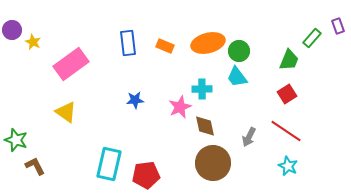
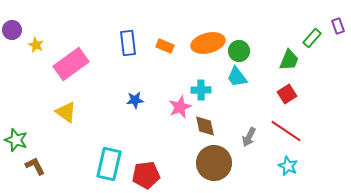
yellow star: moved 3 px right, 3 px down
cyan cross: moved 1 px left, 1 px down
brown circle: moved 1 px right
